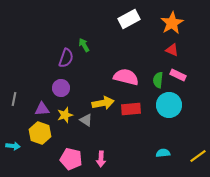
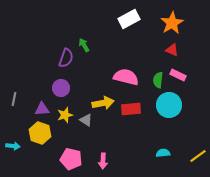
pink arrow: moved 2 px right, 2 px down
